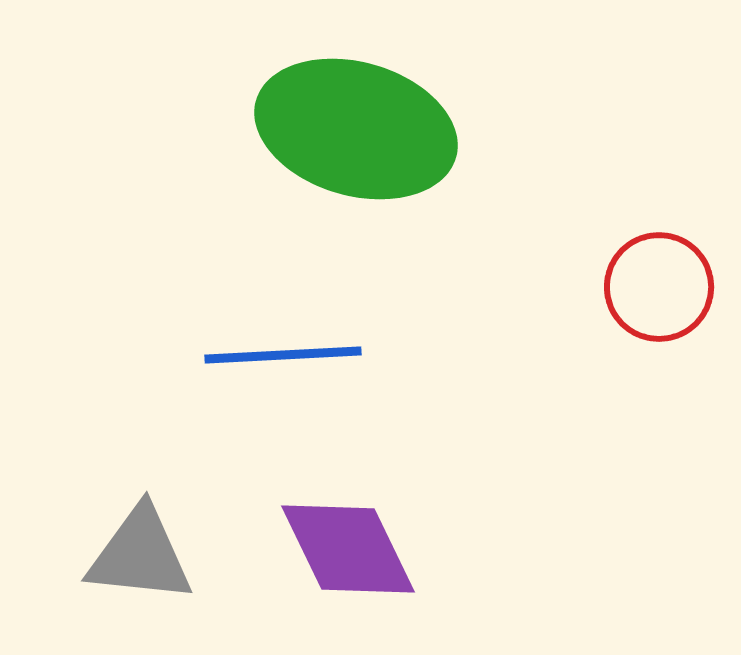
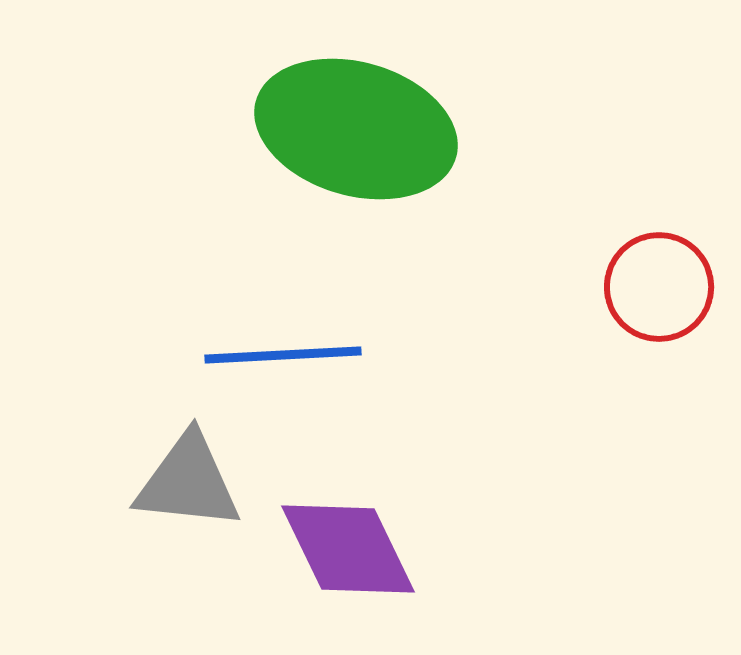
gray triangle: moved 48 px right, 73 px up
